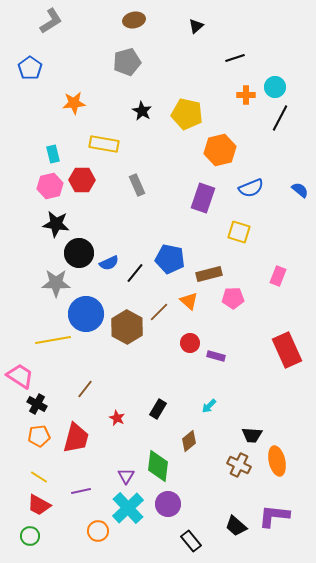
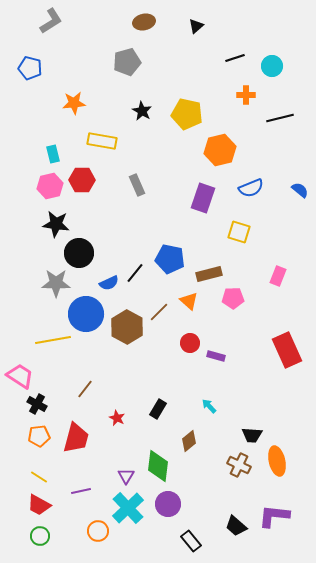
brown ellipse at (134, 20): moved 10 px right, 2 px down
blue pentagon at (30, 68): rotated 20 degrees counterclockwise
cyan circle at (275, 87): moved 3 px left, 21 px up
black line at (280, 118): rotated 48 degrees clockwise
yellow rectangle at (104, 144): moved 2 px left, 3 px up
blue semicircle at (109, 263): moved 20 px down
cyan arrow at (209, 406): rotated 91 degrees clockwise
green circle at (30, 536): moved 10 px right
